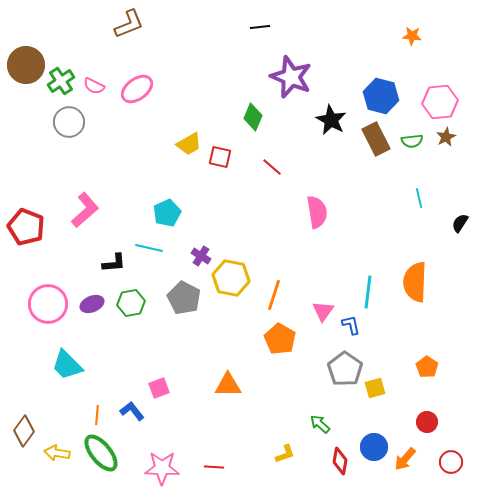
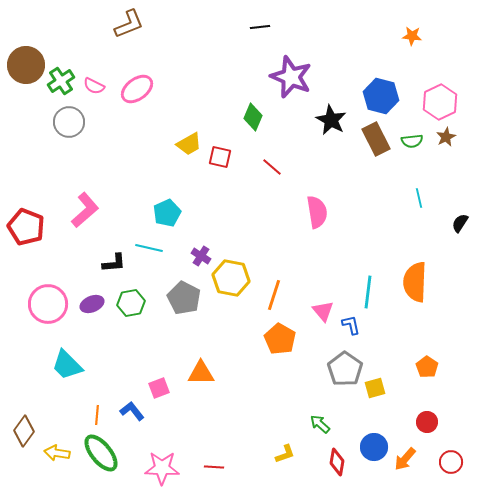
pink hexagon at (440, 102): rotated 20 degrees counterclockwise
pink triangle at (323, 311): rotated 15 degrees counterclockwise
orange triangle at (228, 385): moved 27 px left, 12 px up
red diamond at (340, 461): moved 3 px left, 1 px down
